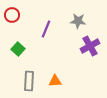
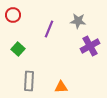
red circle: moved 1 px right
purple line: moved 3 px right
orange triangle: moved 6 px right, 6 px down
